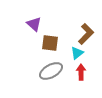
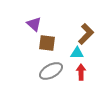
brown square: moved 3 px left
cyan triangle: rotated 40 degrees clockwise
